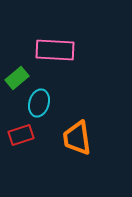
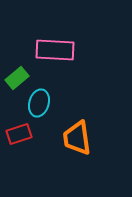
red rectangle: moved 2 px left, 1 px up
